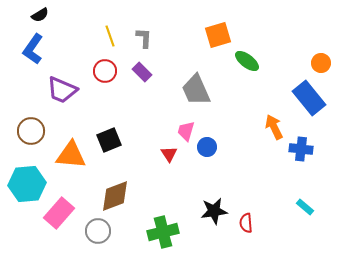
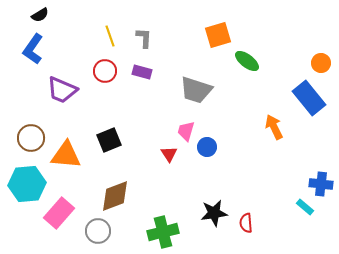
purple rectangle: rotated 30 degrees counterclockwise
gray trapezoid: rotated 48 degrees counterclockwise
brown circle: moved 7 px down
blue cross: moved 20 px right, 35 px down
orange triangle: moved 5 px left
black star: moved 2 px down
